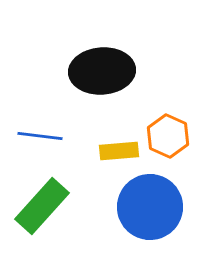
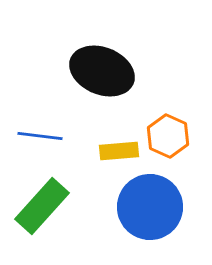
black ellipse: rotated 26 degrees clockwise
